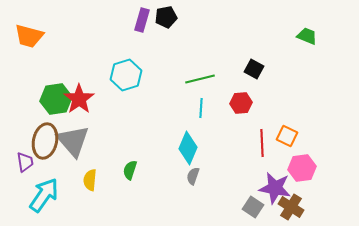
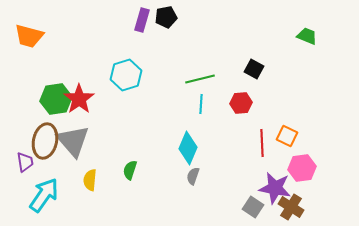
cyan line: moved 4 px up
